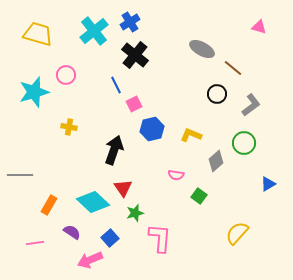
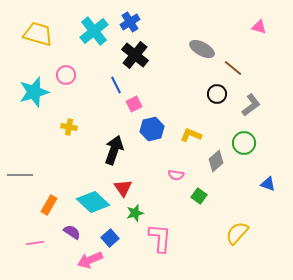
blue triangle: rotated 49 degrees clockwise
